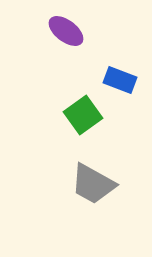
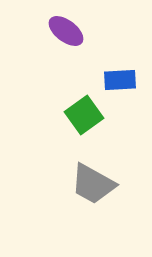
blue rectangle: rotated 24 degrees counterclockwise
green square: moved 1 px right
